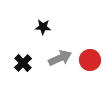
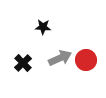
red circle: moved 4 px left
